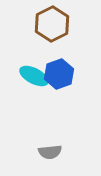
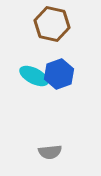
brown hexagon: rotated 20 degrees counterclockwise
